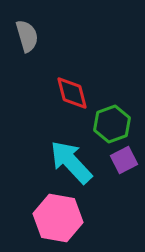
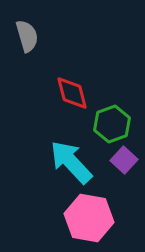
purple square: rotated 20 degrees counterclockwise
pink hexagon: moved 31 px right
